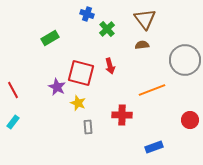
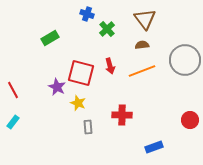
orange line: moved 10 px left, 19 px up
